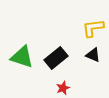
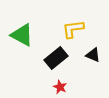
yellow L-shape: moved 20 px left, 1 px down
green triangle: moved 22 px up; rotated 10 degrees clockwise
red star: moved 3 px left, 1 px up; rotated 24 degrees counterclockwise
